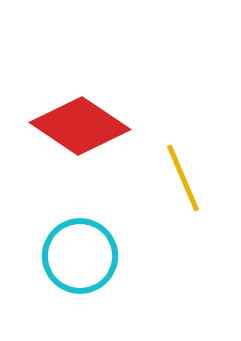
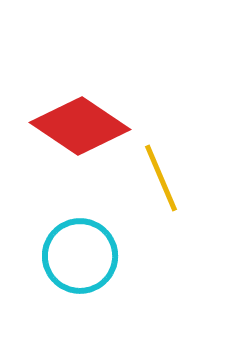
yellow line: moved 22 px left
